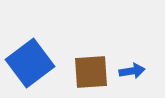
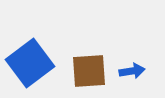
brown square: moved 2 px left, 1 px up
